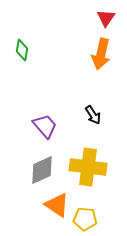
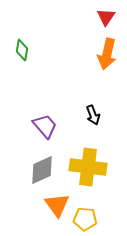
red triangle: moved 1 px up
orange arrow: moved 6 px right
black arrow: rotated 12 degrees clockwise
orange triangle: rotated 20 degrees clockwise
